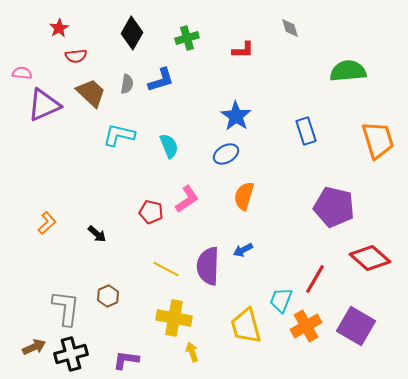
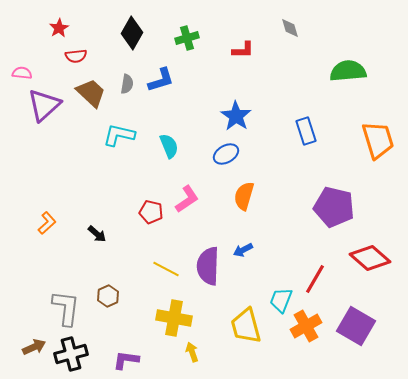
purple triangle: rotated 18 degrees counterclockwise
